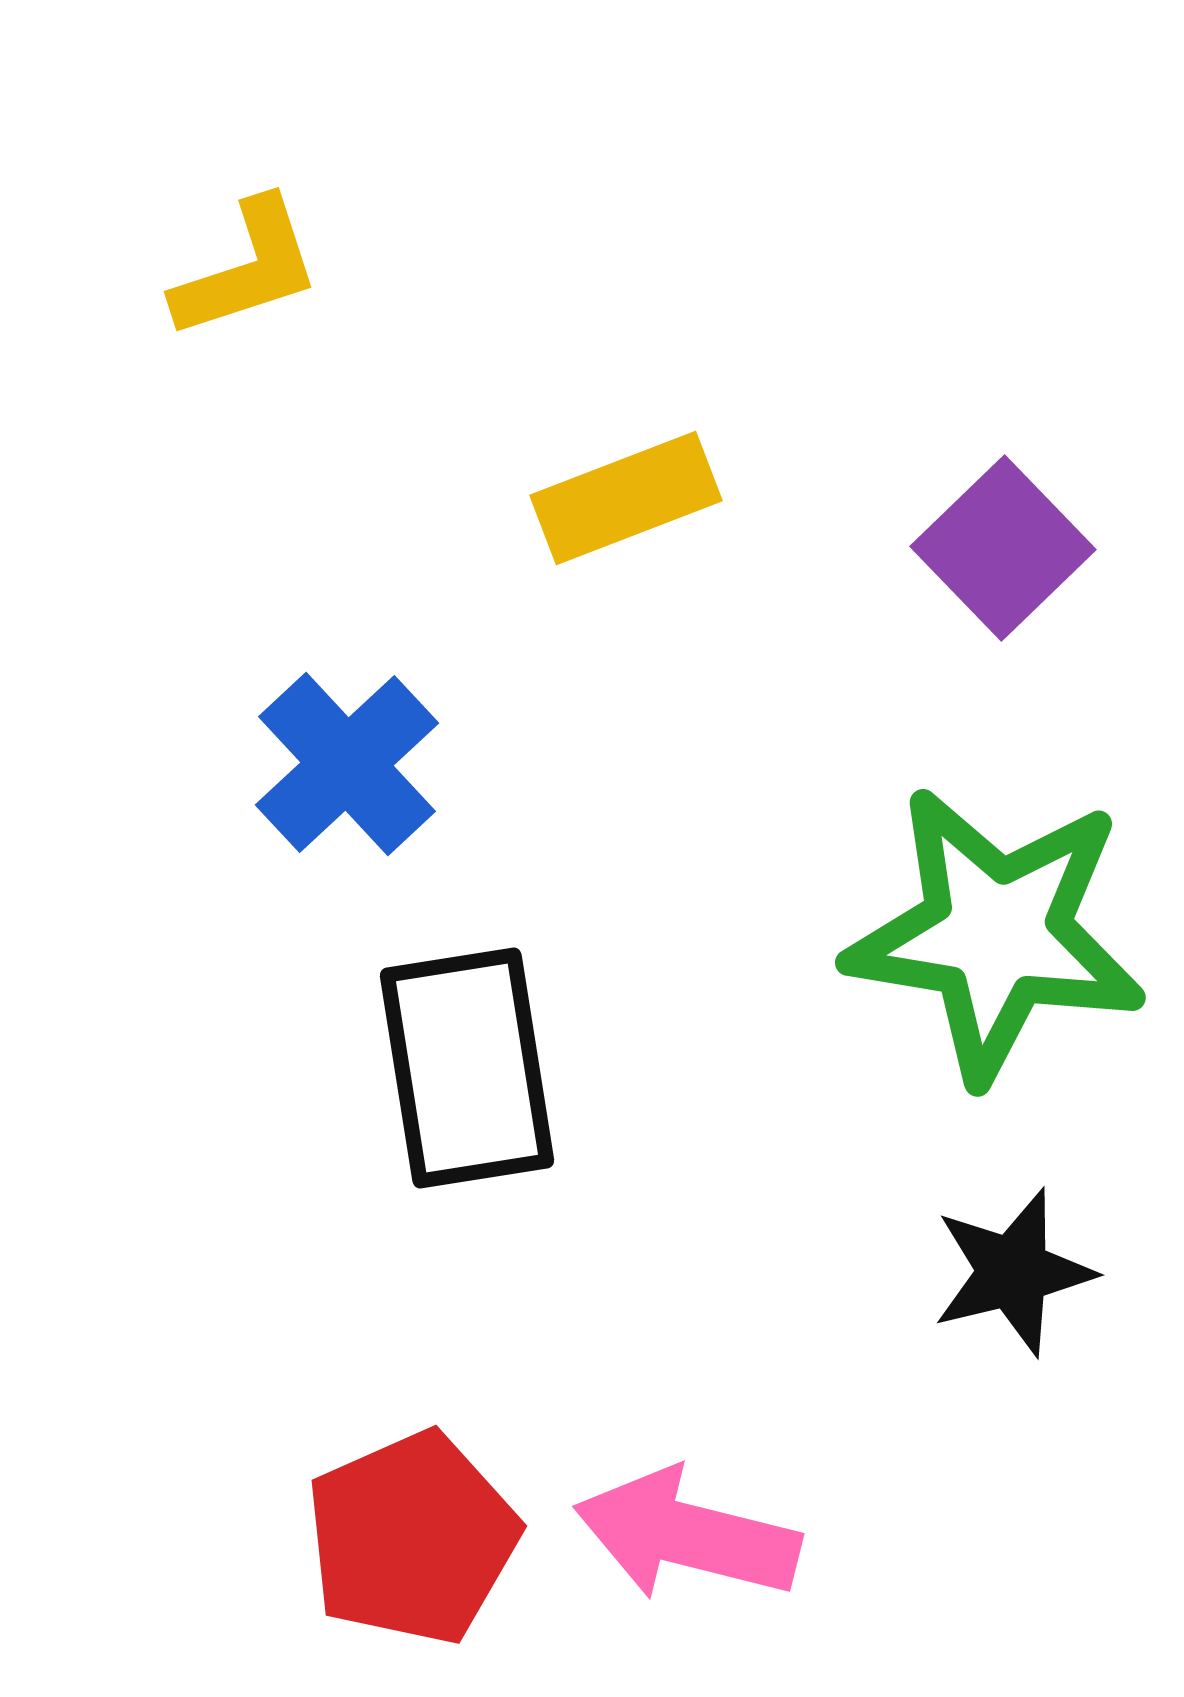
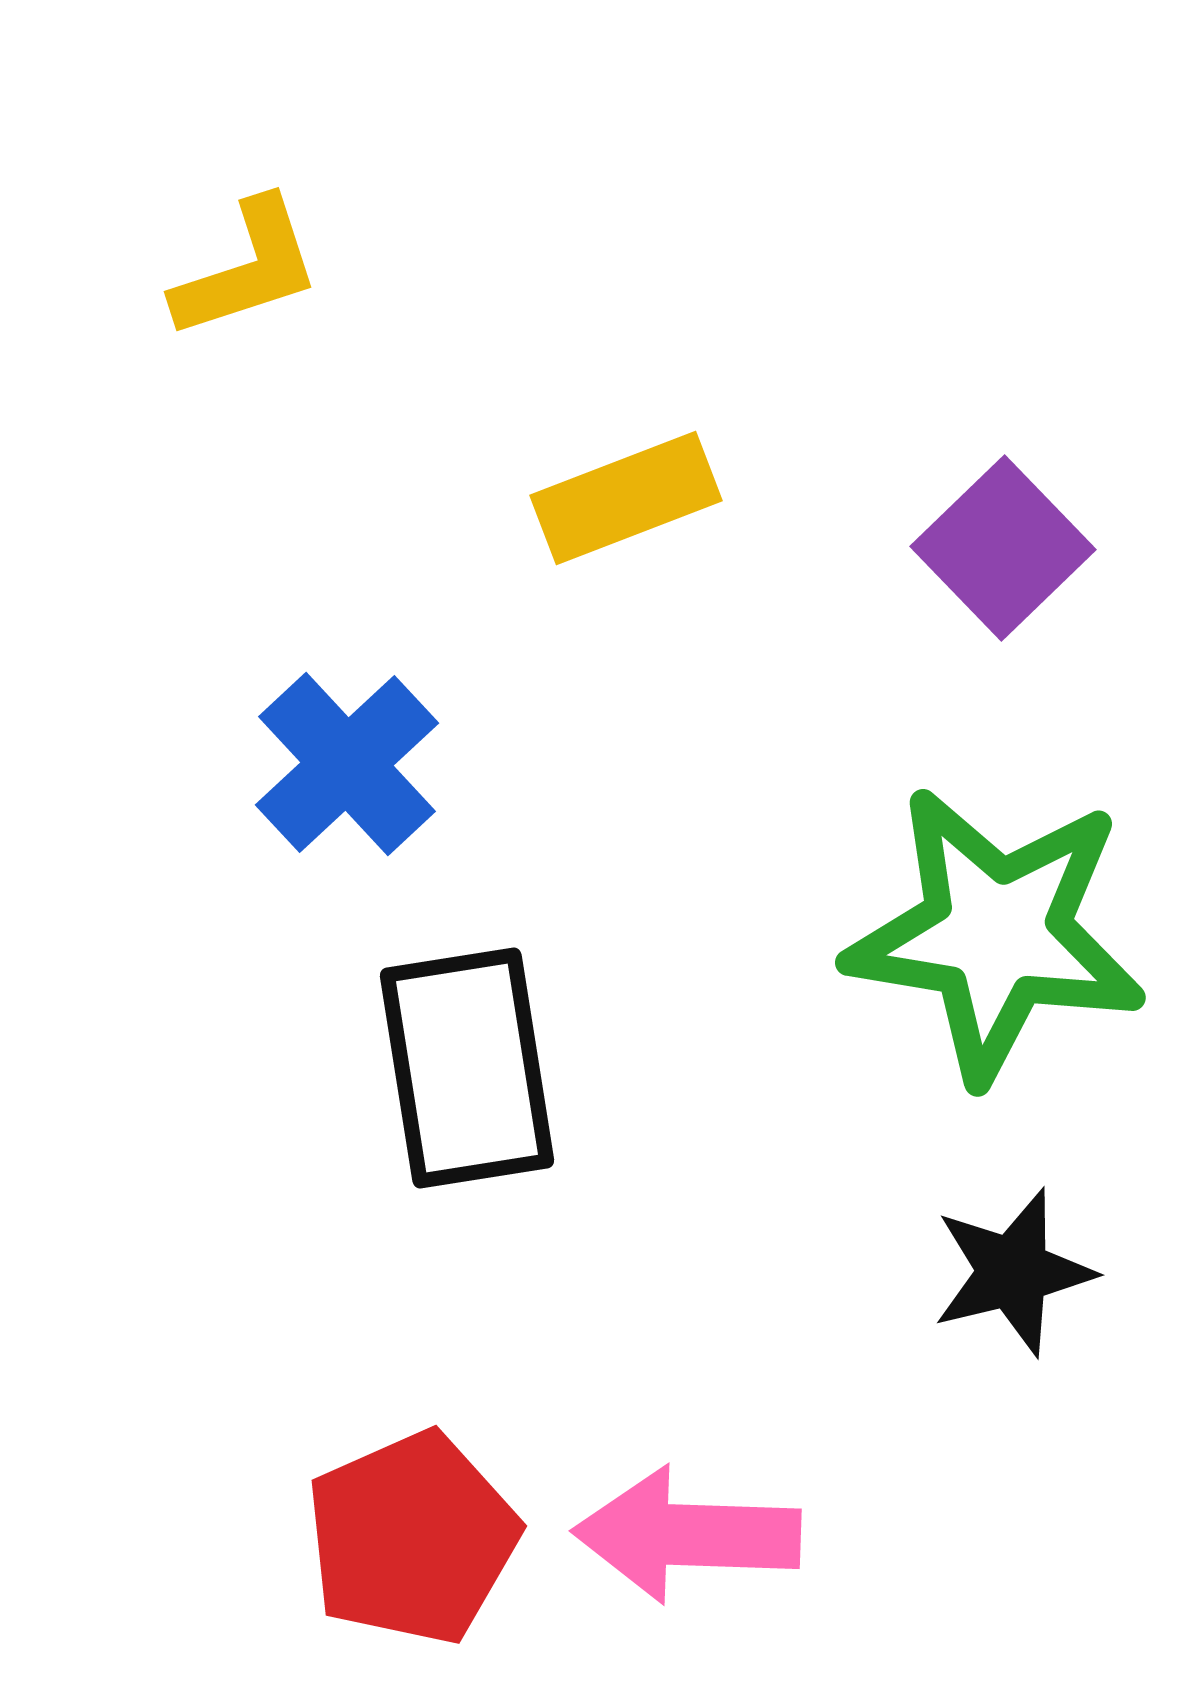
pink arrow: rotated 12 degrees counterclockwise
